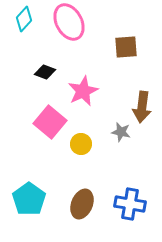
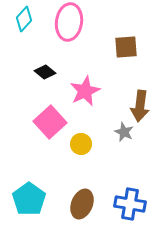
pink ellipse: rotated 36 degrees clockwise
black diamond: rotated 20 degrees clockwise
pink star: moved 2 px right
brown arrow: moved 2 px left, 1 px up
pink square: rotated 8 degrees clockwise
gray star: moved 3 px right; rotated 12 degrees clockwise
